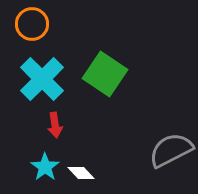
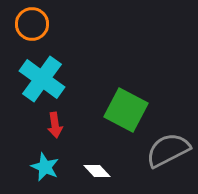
green square: moved 21 px right, 36 px down; rotated 6 degrees counterclockwise
cyan cross: rotated 9 degrees counterclockwise
gray semicircle: moved 3 px left
cyan star: rotated 12 degrees counterclockwise
white diamond: moved 16 px right, 2 px up
